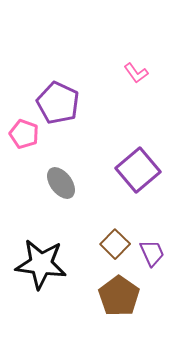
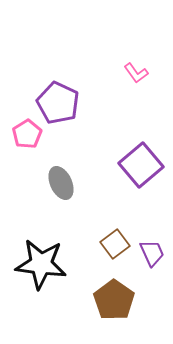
pink pentagon: moved 3 px right; rotated 20 degrees clockwise
purple square: moved 3 px right, 5 px up
gray ellipse: rotated 12 degrees clockwise
brown square: rotated 8 degrees clockwise
brown pentagon: moved 5 px left, 4 px down
